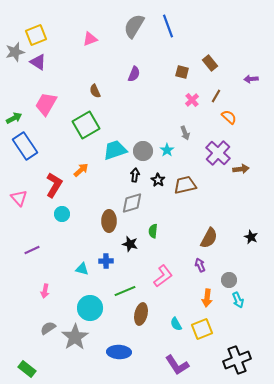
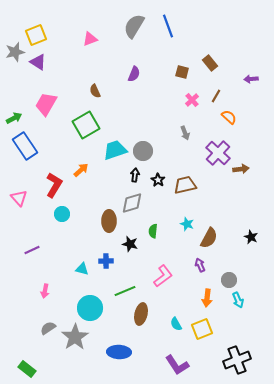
cyan star at (167, 150): moved 20 px right, 74 px down; rotated 16 degrees counterclockwise
